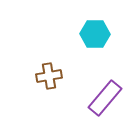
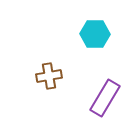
purple rectangle: rotated 9 degrees counterclockwise
